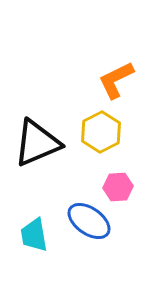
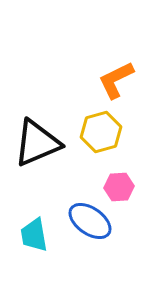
yellow hexagon: rotated 12 degrees clockwise
pink hexagon: moved 1 px right
blue ellipse: moved 1 px right
